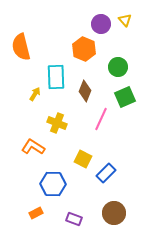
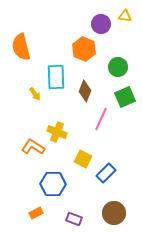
yellow triangle: moved 4 px up; rotated 40 degrees counterclockwise
yellow arrow: rotated 112 degrees clockwise
yellow cross: moved 9 px down
